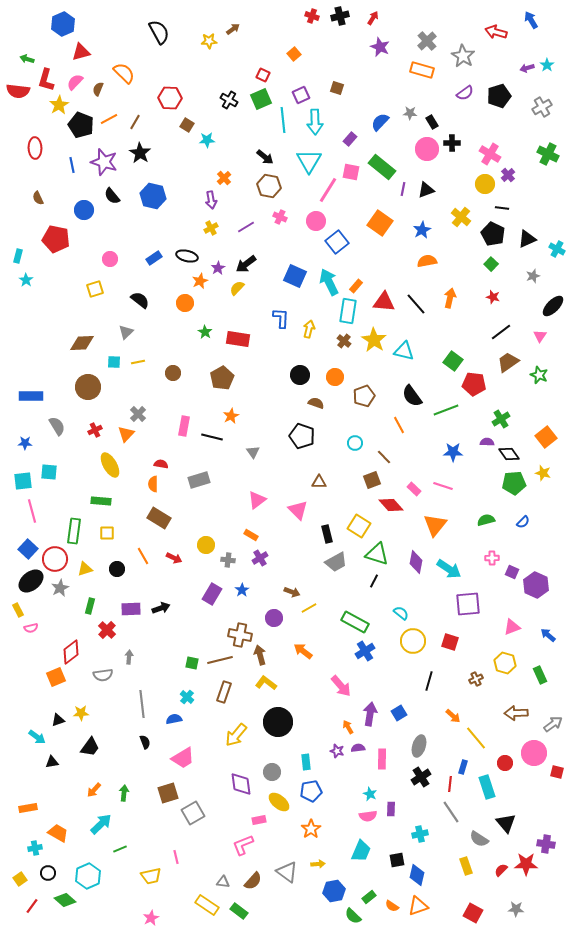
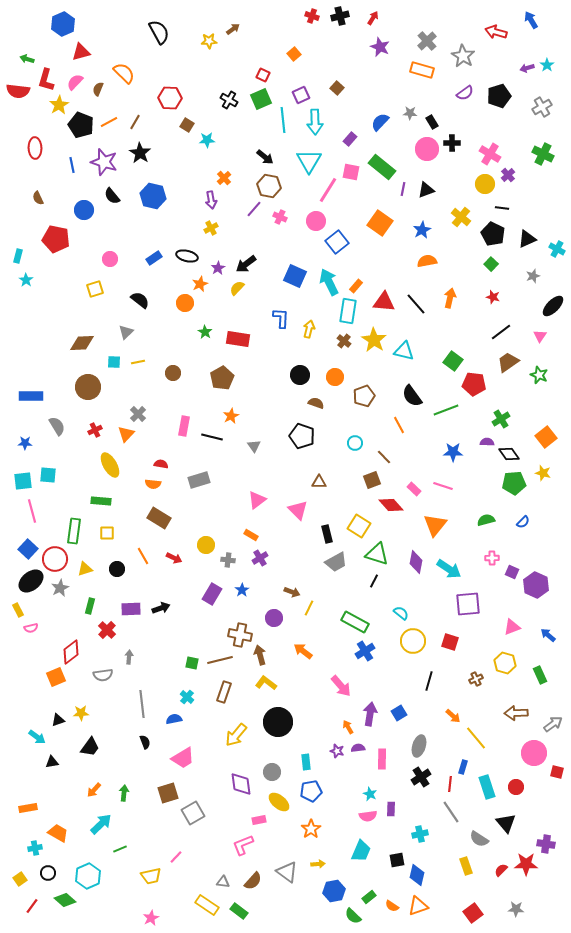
brown square at (337, 88): rotated 24 degrees clockwise
orange line at (109, 119): moved 3 px down
green cross at (548, 154): moved 5 px left
purple line at (246, 227): moved 8 px right, 18 px up; rotated 18 degrees counterclockwise
orange star at (200, 281): moved 3 px down
gray triangle at (253, 452): moved 1 px right, 6 px up
cyan square at (49, 472): moved 1 px left, 3 px down
orange semicircle at (153, 484): rotated 84 degrees counterclockwise
yellow line at (309, 608): rotated 35 degrees counterclockwise
red circle at (505, 763): moved 11 px right, 24 px down
pink line at (176, 857): rotated 56 degrees clockwise
red square at (473, 913): rotated 24 degrees clockwise
